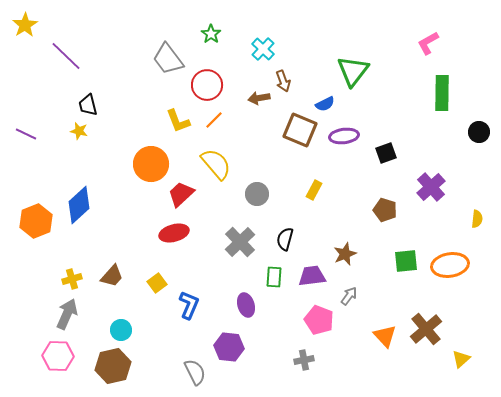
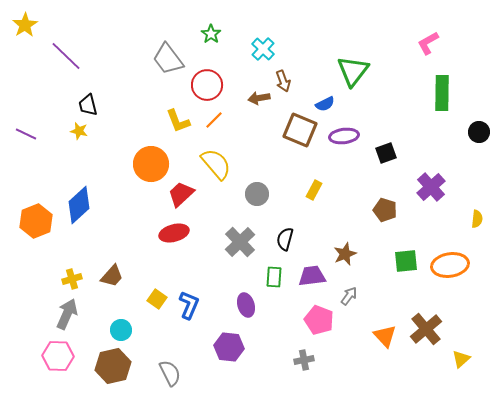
yellow square at (157, 283): moved 16 px down; rotated 18 degrees counterclockwise
gray semicircle at (195, 372): moved 25 px left, 1 px down
